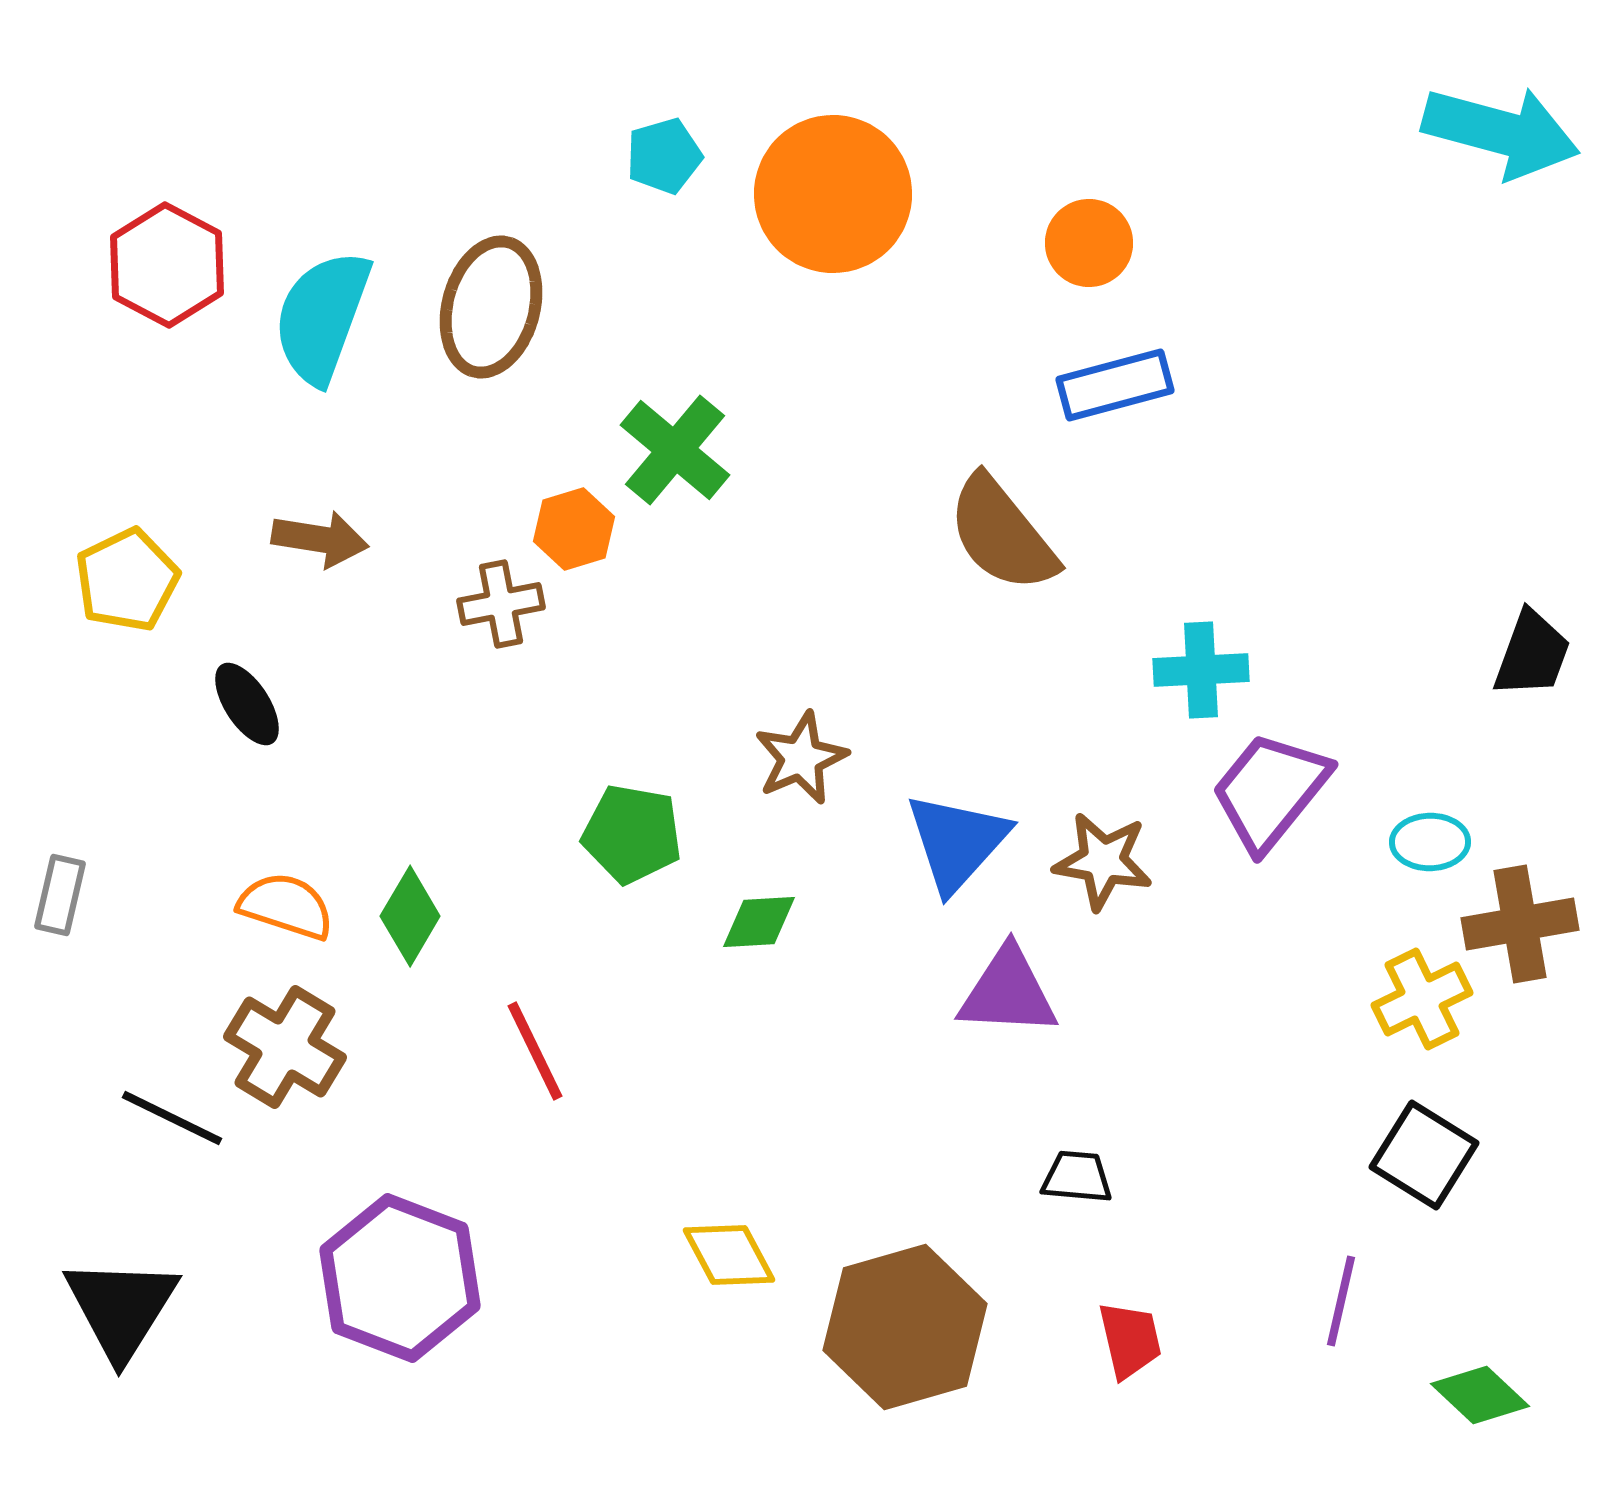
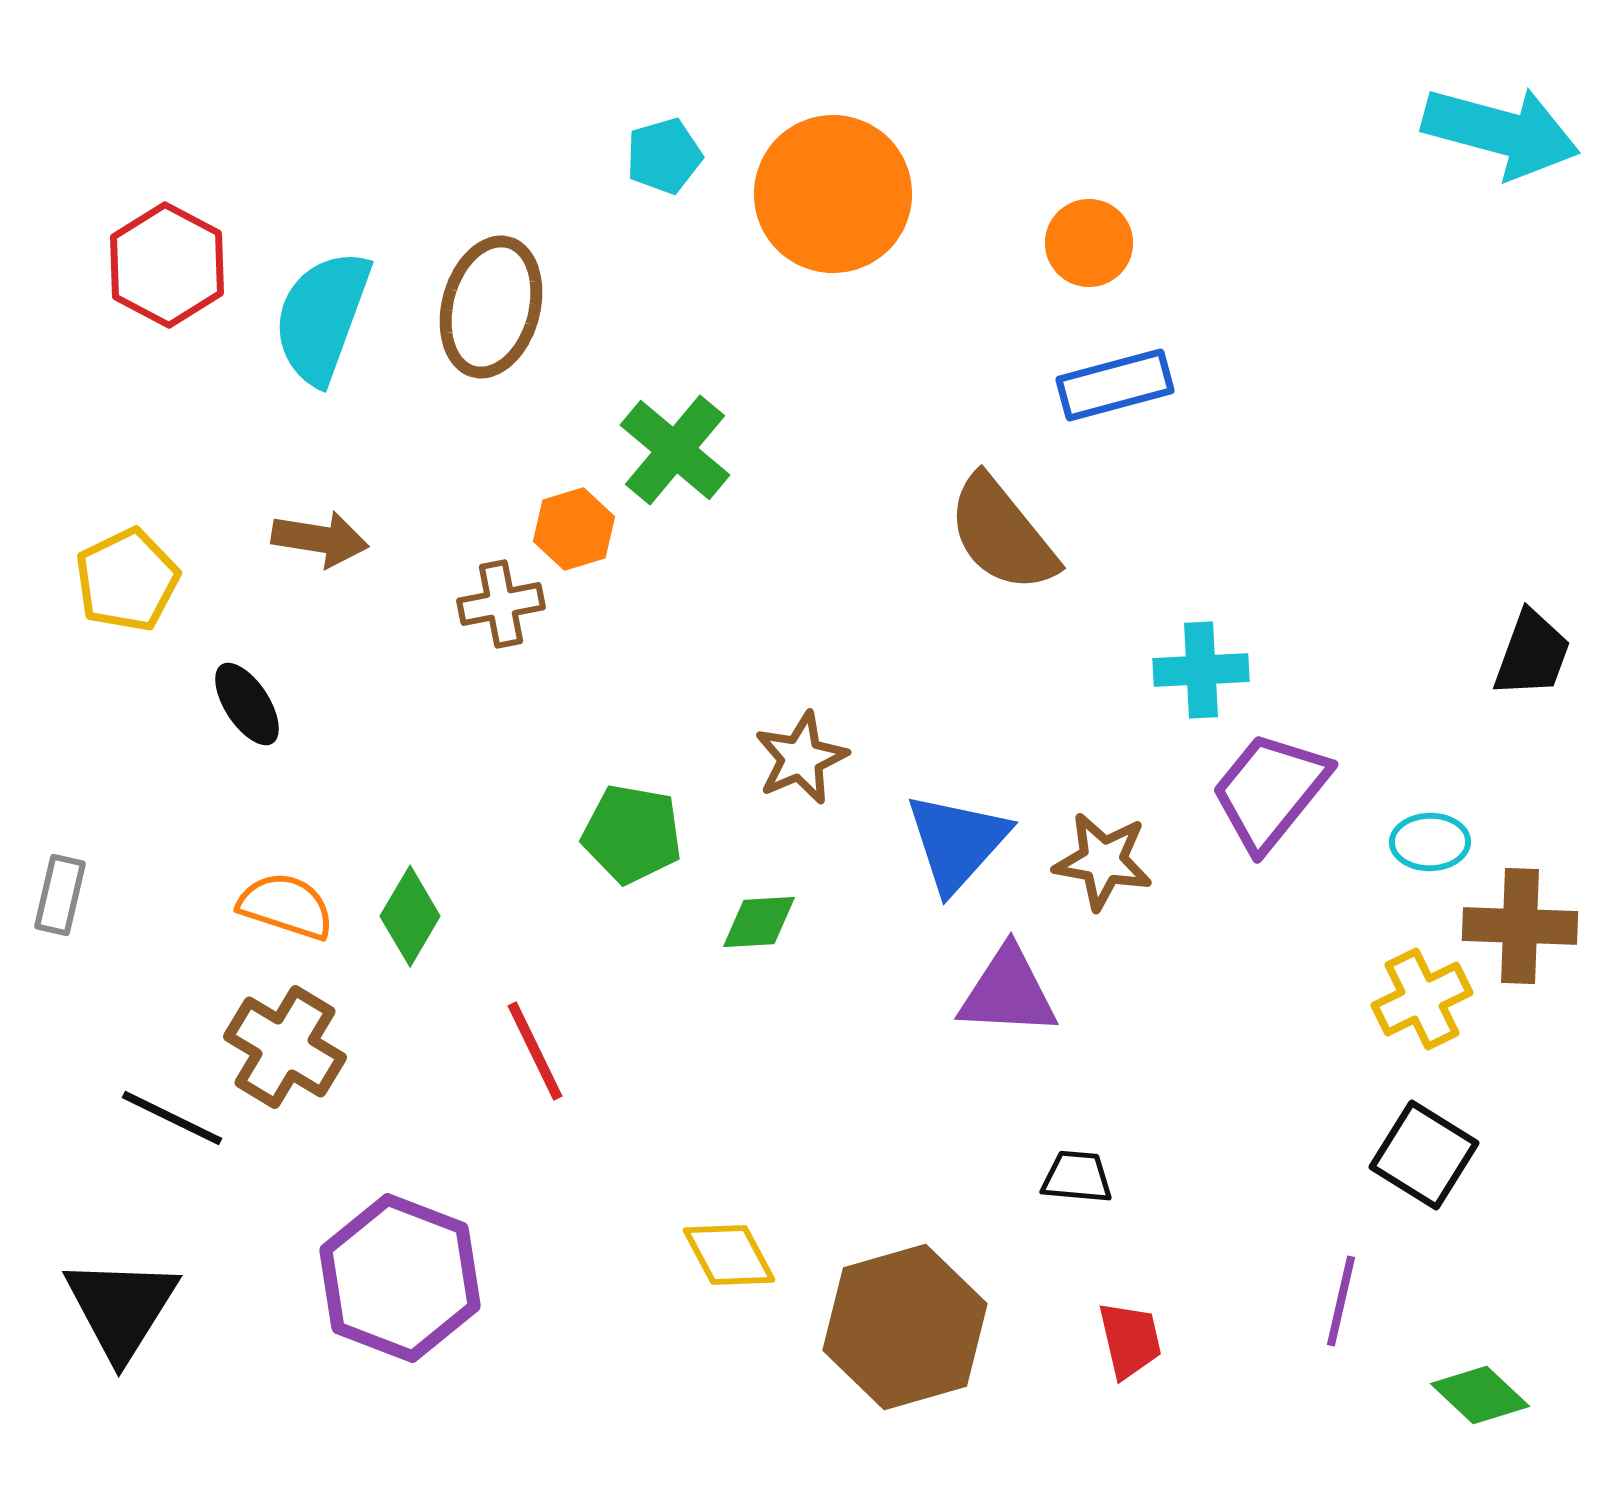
brown cross at (1520, 924): moved 2 px down; rotated 12 degrees clockwise
